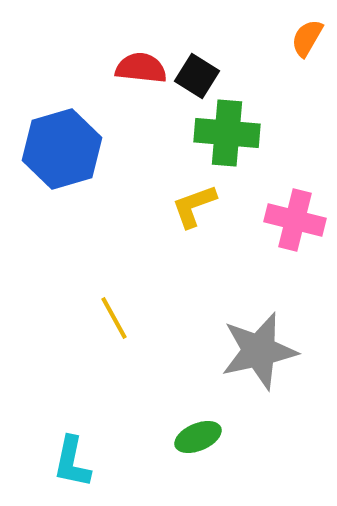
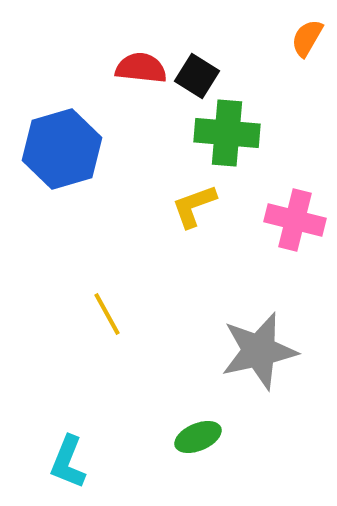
yellow line: moved 7 px left, 4 px up
cyan L-shape: moved 4 px left; rotated 10 degrees clockwise
